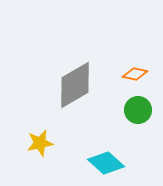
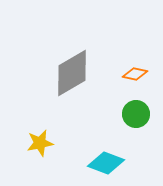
gray diamond: moved 3 px left, 12 px up
green circle: moved 2 px left, 4 px down
cyan diamond: rotated 21 degrees counterclockwise
